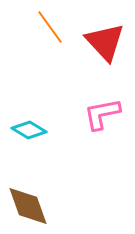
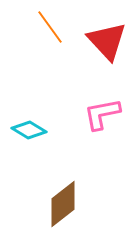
red triangle: moved 2 px right, 1 px up
brown diamond: moved 35 px right, 2 px up; rotated 72 degrees clockwise
